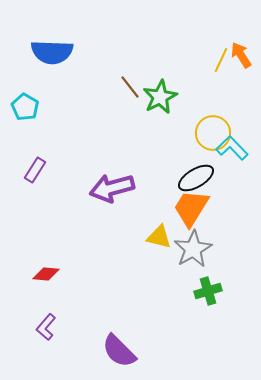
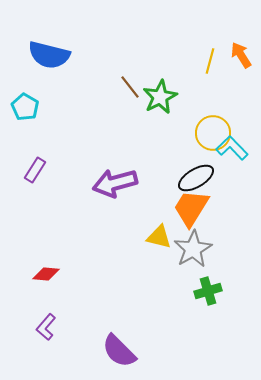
blue semicircle: moved 3 px left, 3 px down; rotated 12 degrees clockwise
yellow line: moved 11 px left, 1 px down; rotated 10 degrees counterclockwise
purple arrow: moved 3 px right, 5 px up
